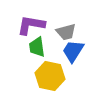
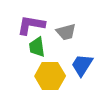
blue trapezoid: moved 9 px right, 14 px down
yellow hexagon: rotated 12 degrees counterclockwise
